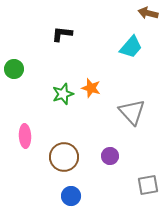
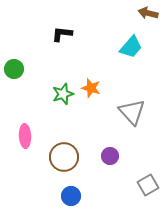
gray square: rotated 20 degrees counterclockwise
